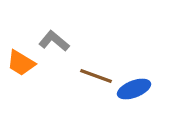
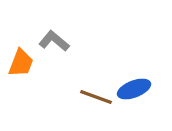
orange trapezoid: rotated 100 degrees counterclockwise
brown line: moved 21 px down
